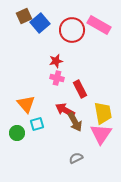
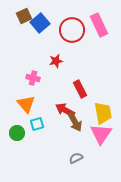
pink rectangle: rotated 35 degrees clockwise
pink cross: moved 24 px left
